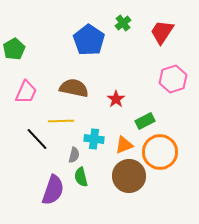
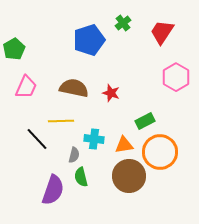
blue pentagon: rotated 20 degrees clockwise
pink hexagon: moved 3 px right, 2 px up; rotated 12 degrees counterclockwise
pink trapezoid: moved 5 px up
red star: moved 5 px left, 6 px up; rotated 18 degrees counterclockwise
orange triangle: rotated 12 degrees clockwise
